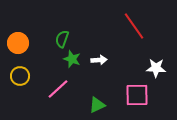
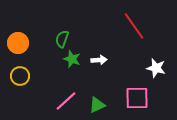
white star: rotated 12 degrees clockwise
pink line: moved 8 px right, 12 px down
pink square: moved 3 px down
